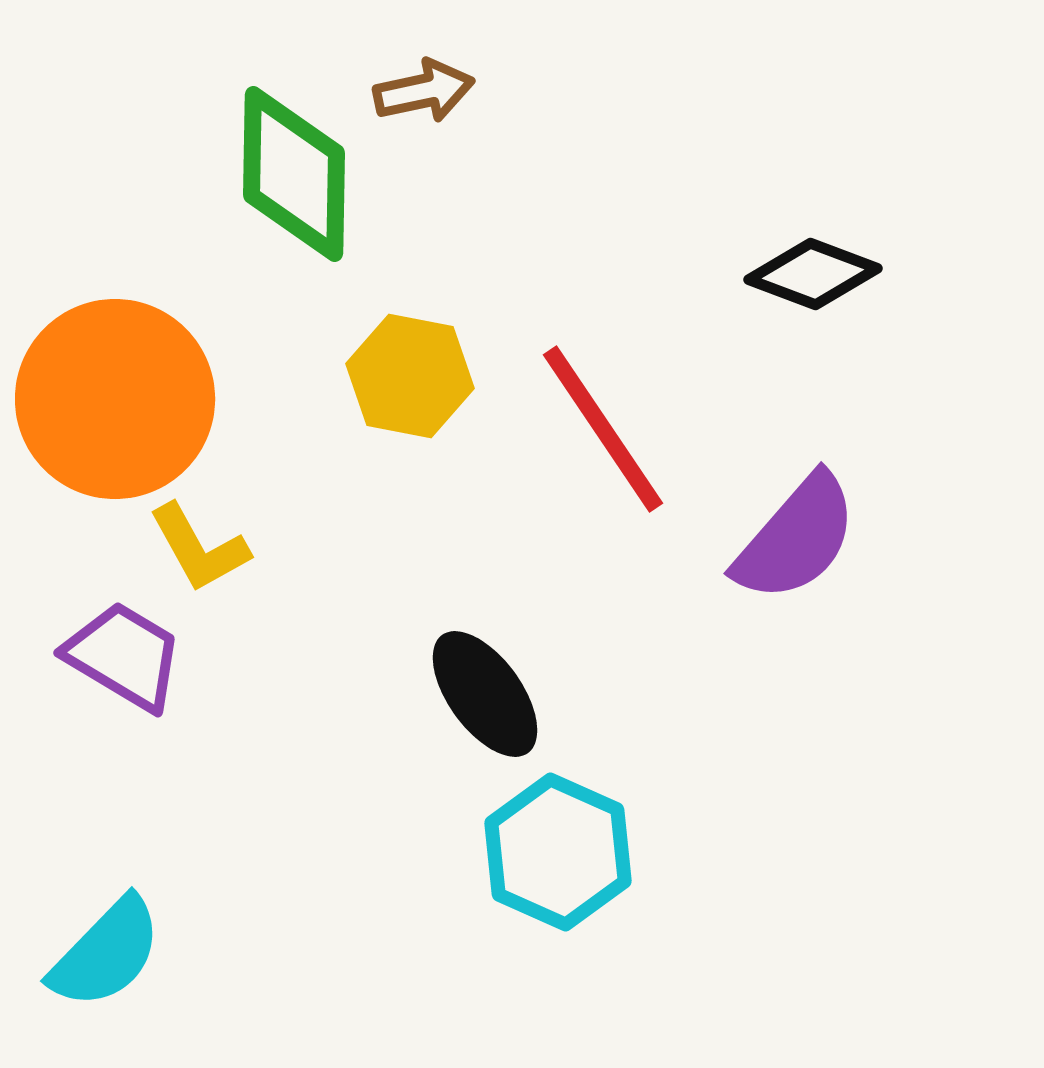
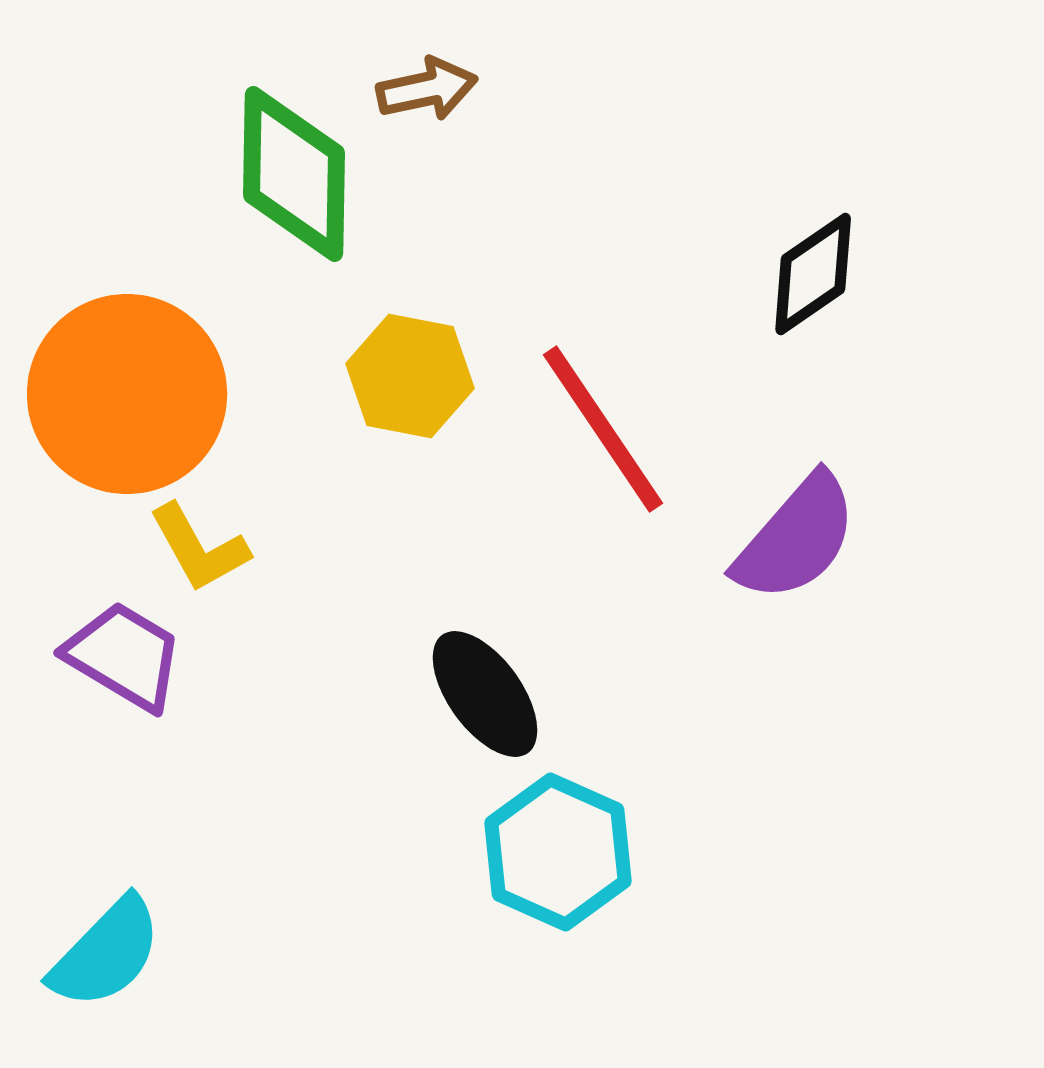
brown arrow: moved 3 px right, 2 px up
black diamond: rotated 55 degrees counterclockwise
orange circle: moved 12 px right, 5 px up
